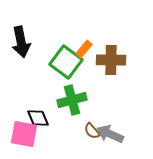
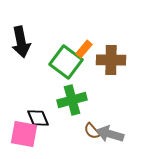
gray arrow: rotated 8 degrees counterclockwise
